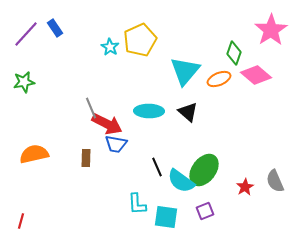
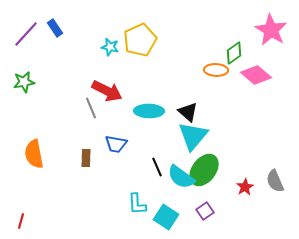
pink star: rotated 8 degrees counterclockwise
cyan star: rotated 18 degrees counterclockwise
green diamond: rotated 35 degrees clockwise
cyan triangle: moved 8 px right, 65 px down
orange ellipse: moved 3 px left, 9 px up; rotated 25 degrees clockwise
red arrow: moved 33 px up
orange semicircle: rotated 88 degrees counterclockwise
cyan semicircle: moved 4 px up
purple square: rotated 12 degrees counterclockwise
cyan square: rotated 25 degrees clockwise
